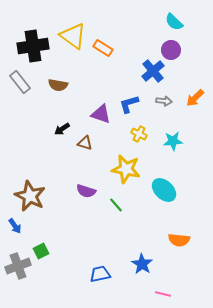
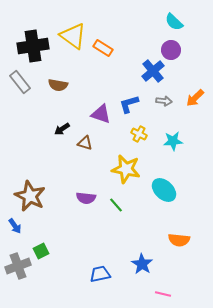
purple semicircle: moved 7 px down; rotated 12 degrees counterclockwise
